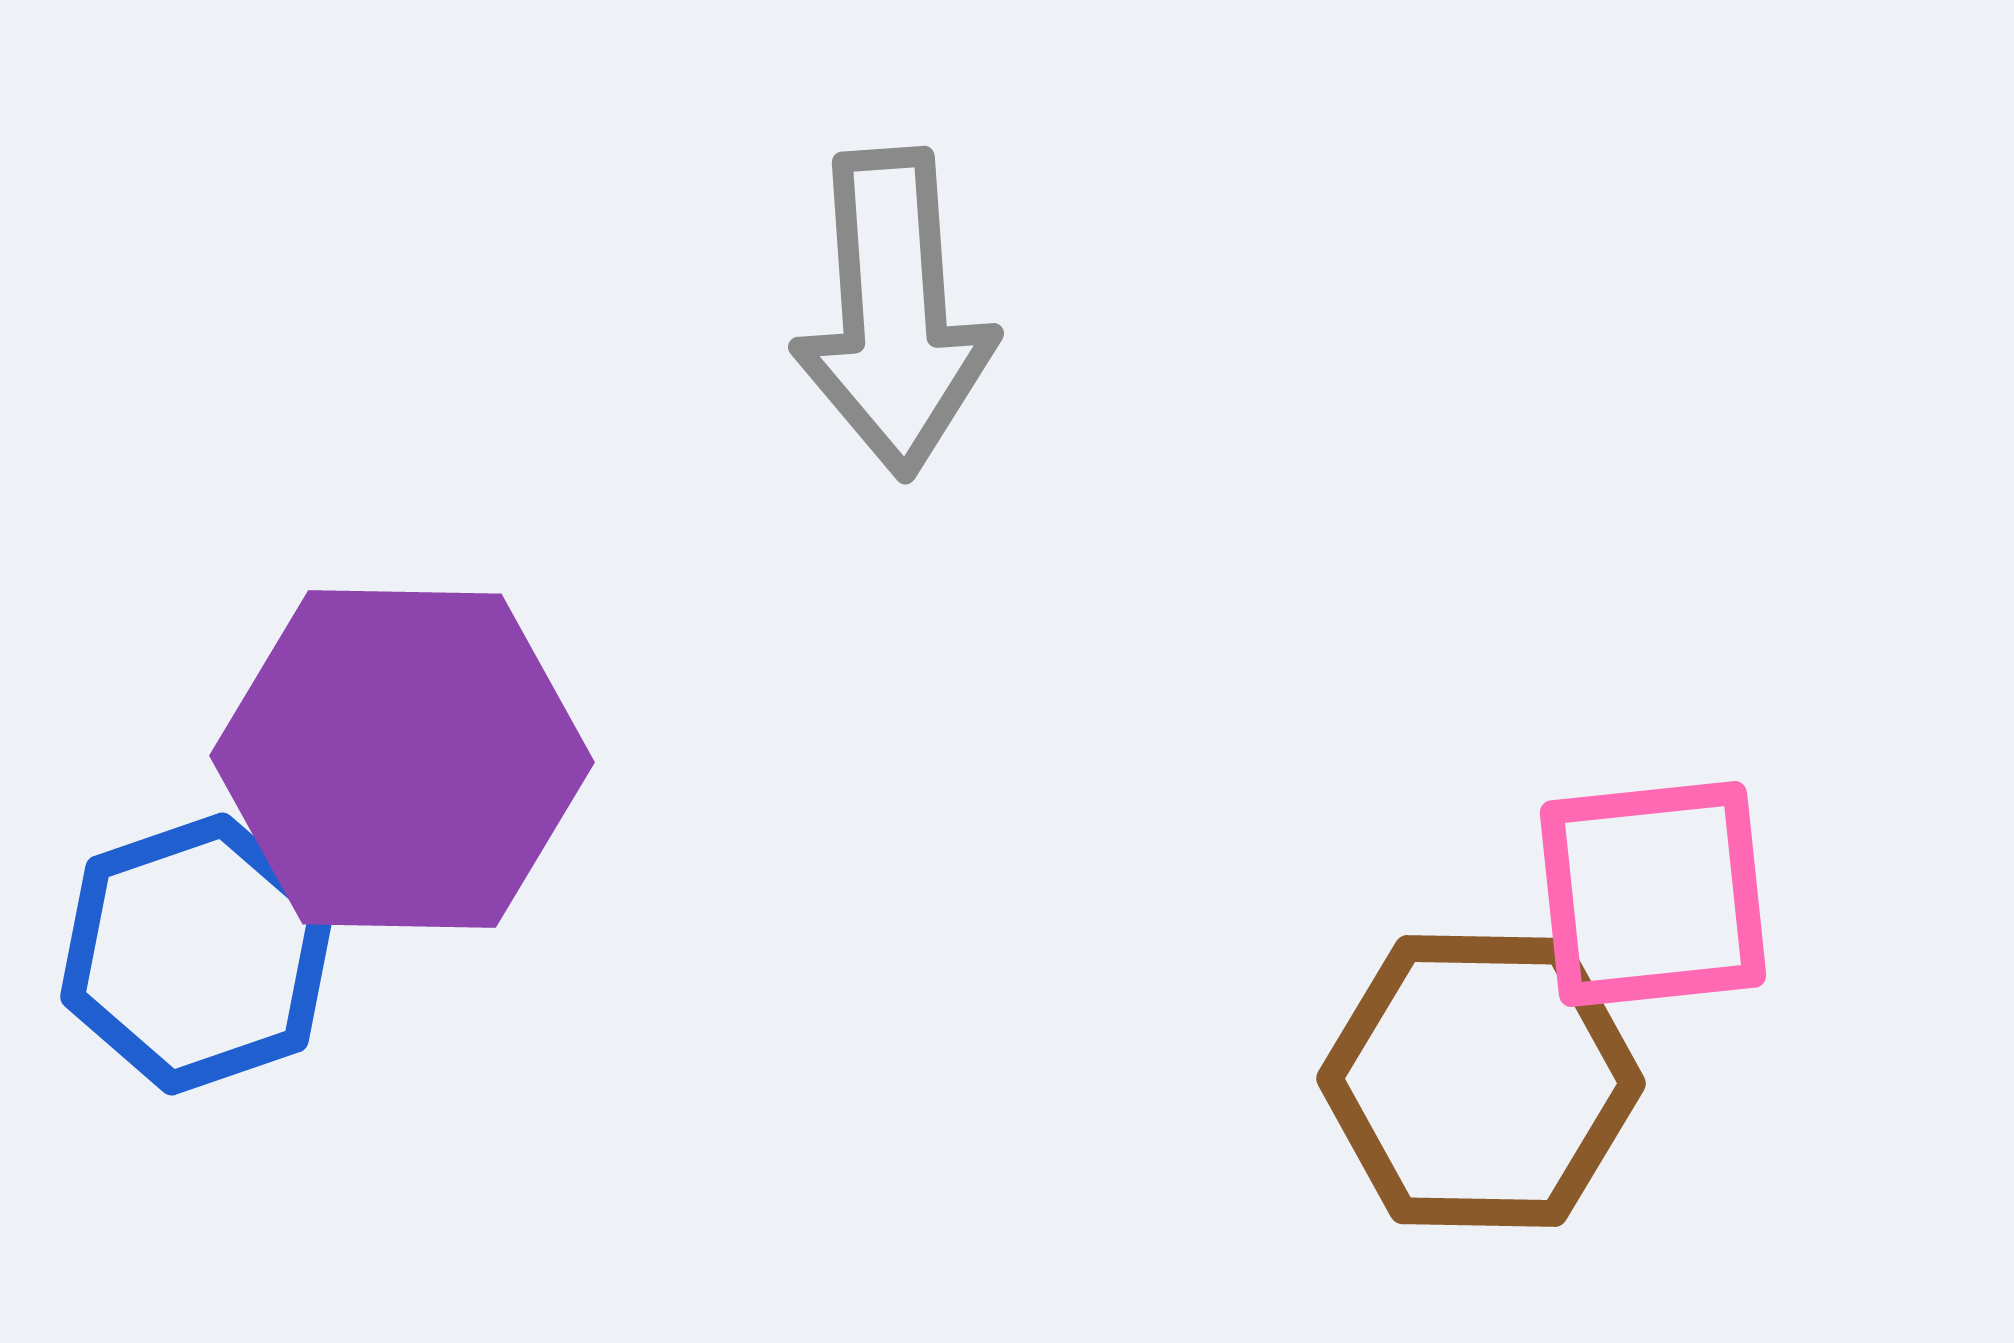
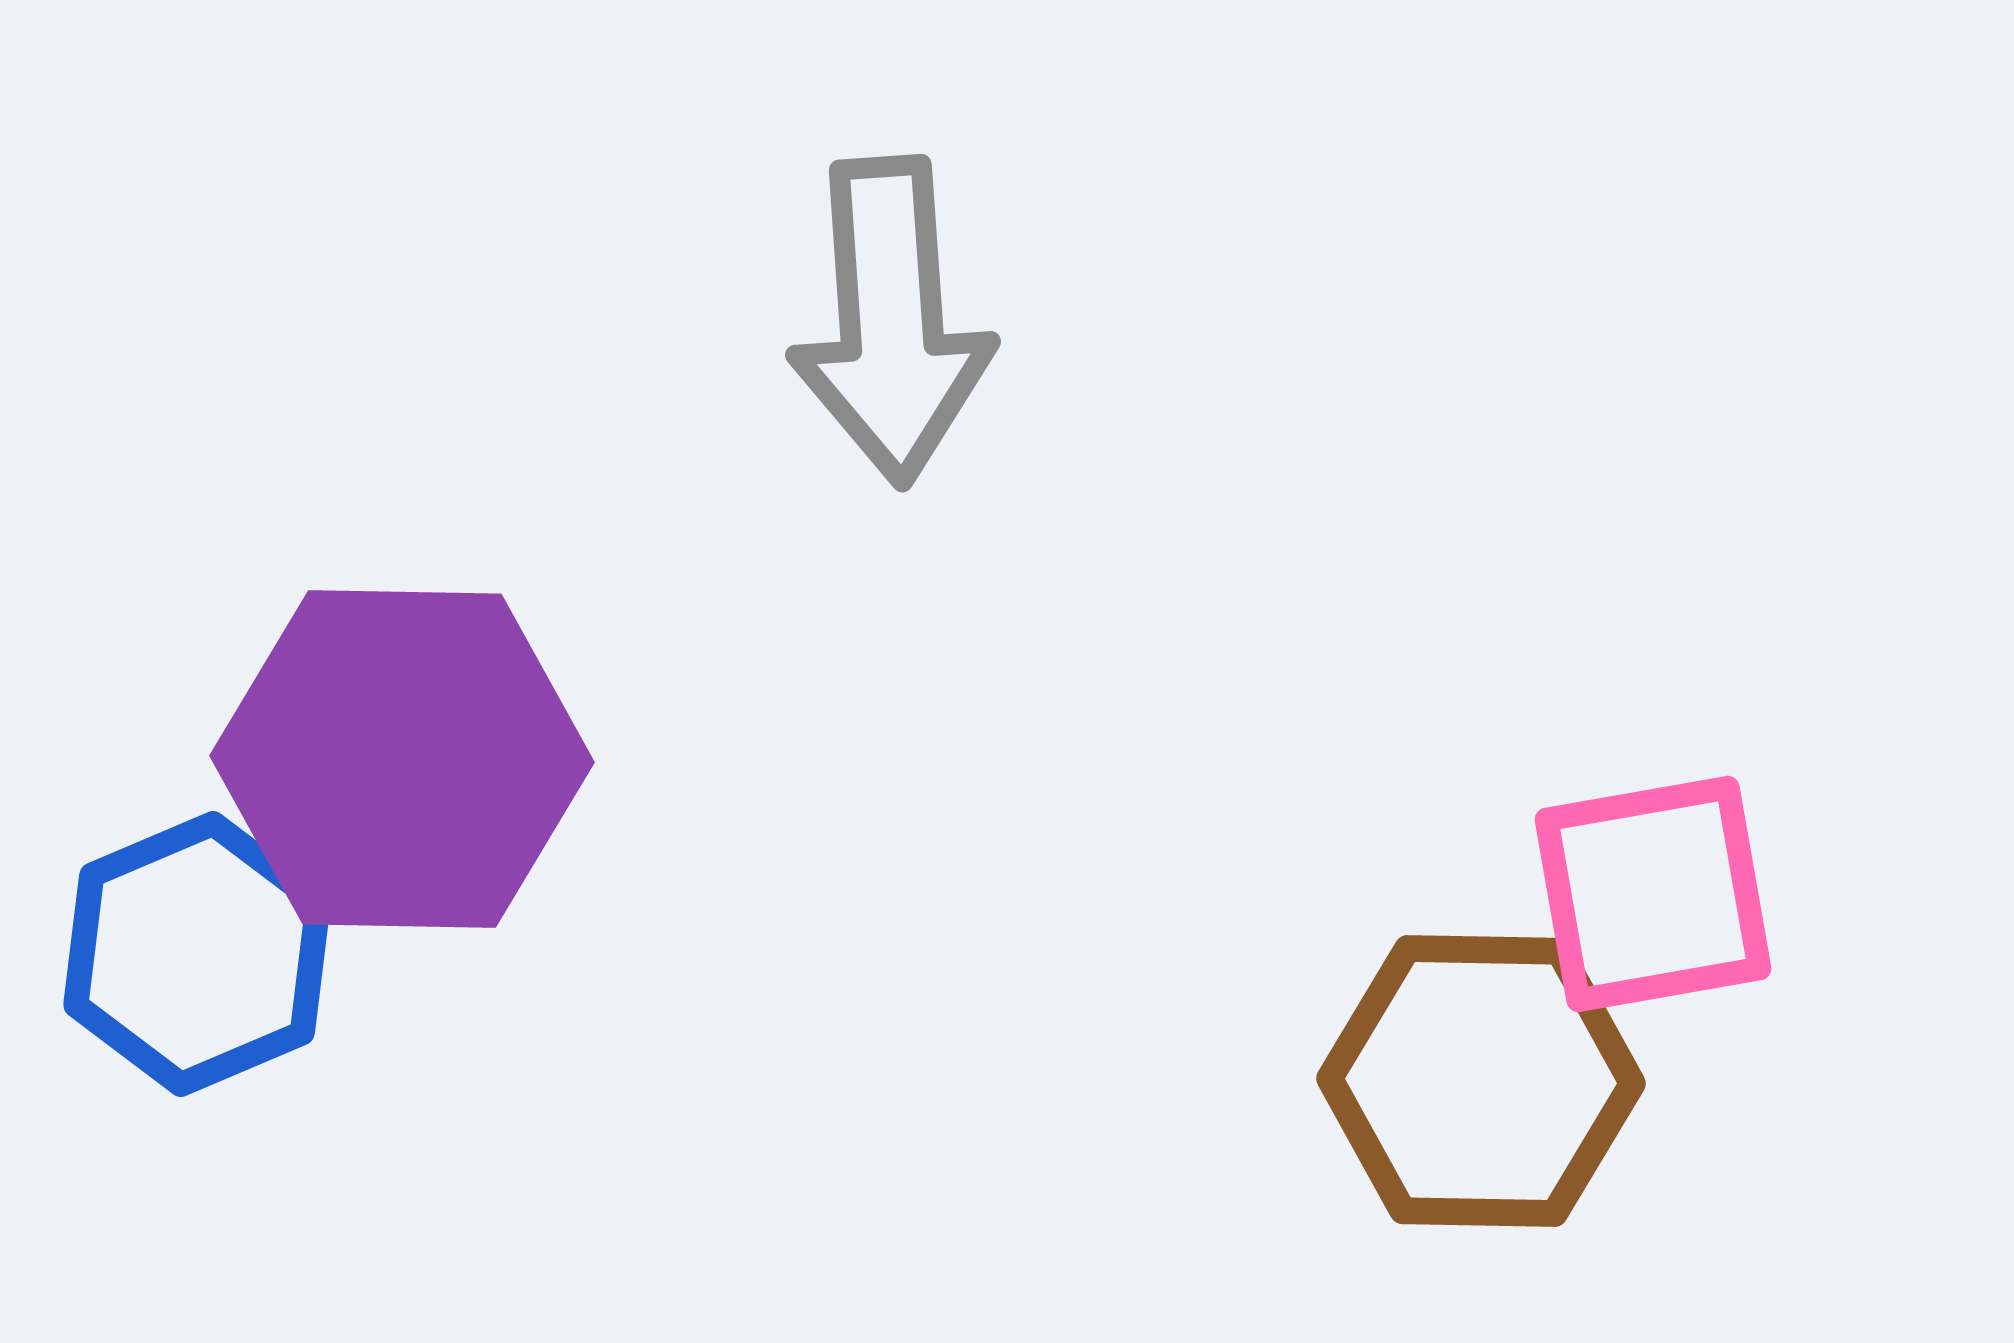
gray arrow: moved 3 px left, 8 px down
pink square: rotated 4 degrees counterclockwise
blue hexagon: rotated 4 degrees counterclockwise
